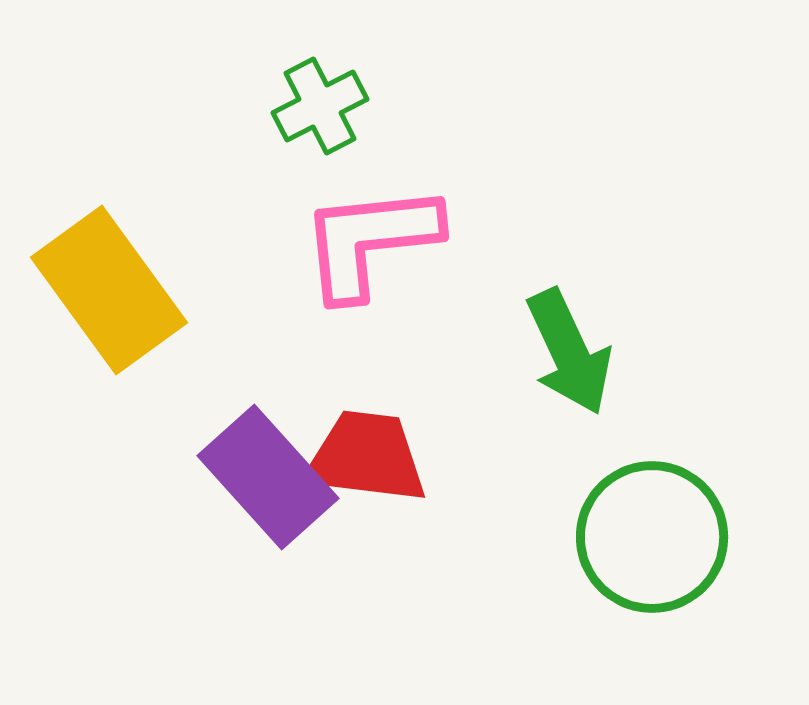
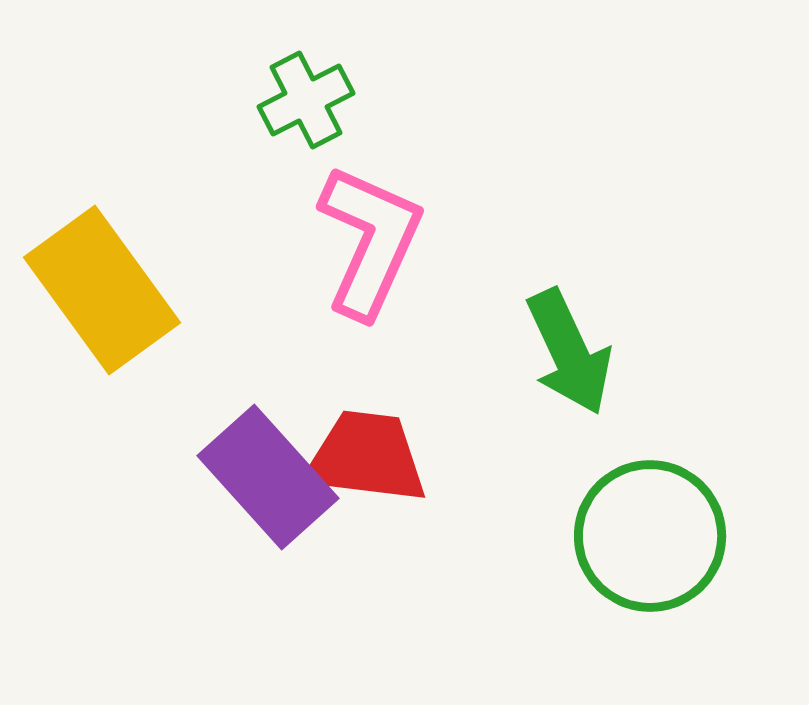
green cross: moved 14 px left, 6 px up
pink L-shape: rotated 120 degrees clockwise
yellow rectangle: moved 7 px left
green circle: moved 2 px left, 1 px up
